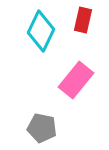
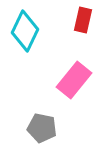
cyan diamond: moved 16 px left
pink rectangle: moved 2 px left
